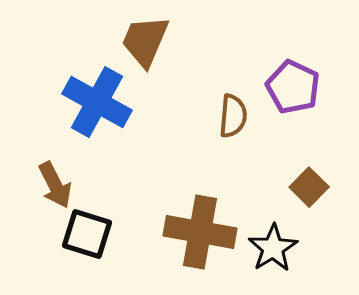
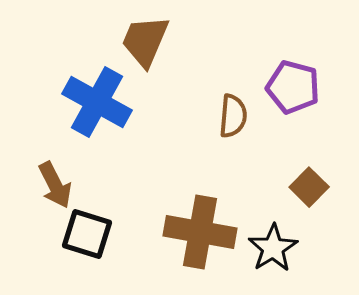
purple pentagon: rotated 10 degrees counterclockwise
